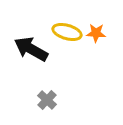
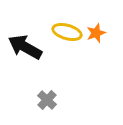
orange star: rotated 24 degrees counterclockwise
black arrow: moved 6 px left, 2 px up
